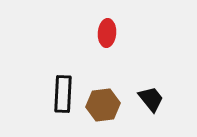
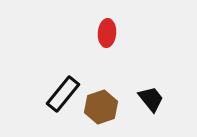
black rectangle: rotated 36 degrees clockwise
brown hexagon: moved 2 px left, 2 px down; rotated 12 degrees counterclockwise
